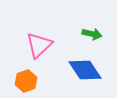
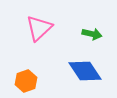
pink triangle: moved 17 px up
blue diamond: moved 1 px down
